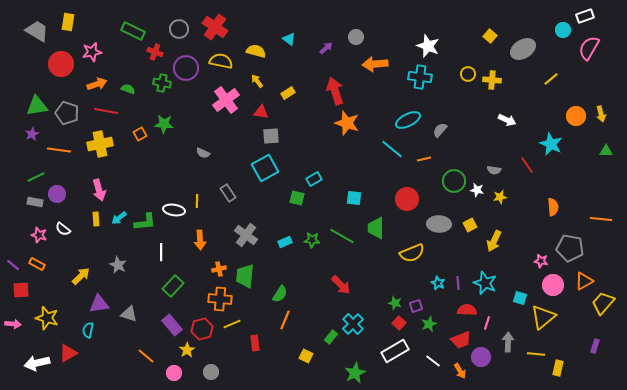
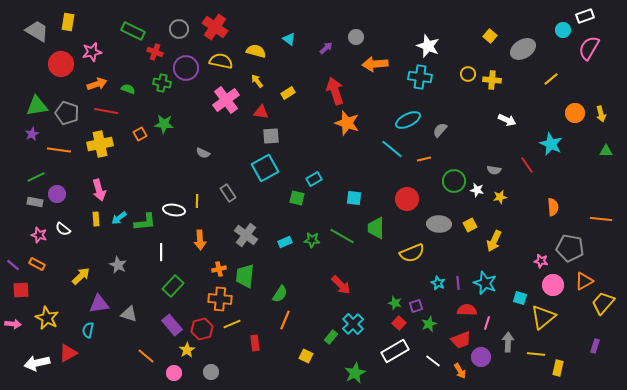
orange circle at (576, 116): moved 1 px left, 3 px up
yellow star at (47, 318): rotated 10 degrees clockwise
